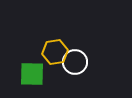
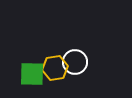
yellow hexagon: moved 16 px down
